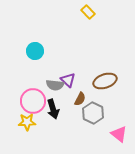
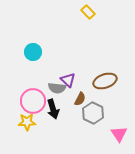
cyan circle: moved 2 px left, 1 px down
gray semicircle: moved 2 px right, 3 px down
pink triangle: rotated 18 degrees clockwise
